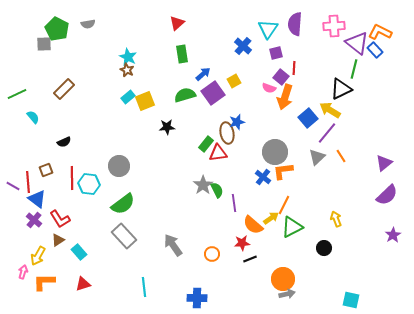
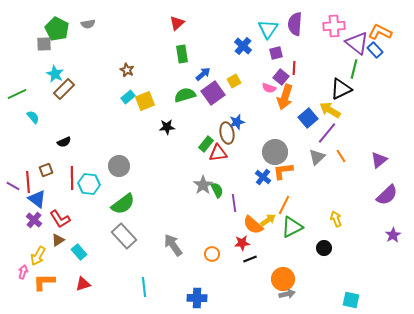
cyan star at (128, 57): moved 73 px left, 17 px down
purple triangle at (384, 163): moved 5 px left, 3 px up
yellow arrow at (271, 218): moved 3 px left, 2 px down
